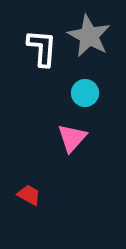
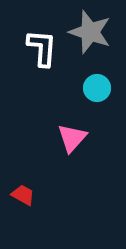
gray star: moved 1 px right, 4 px up; rotated 9 degrees counterclockwise
cyan circle: moved 12 px right, 5 px up
red trapezoid: moved 6 px left
